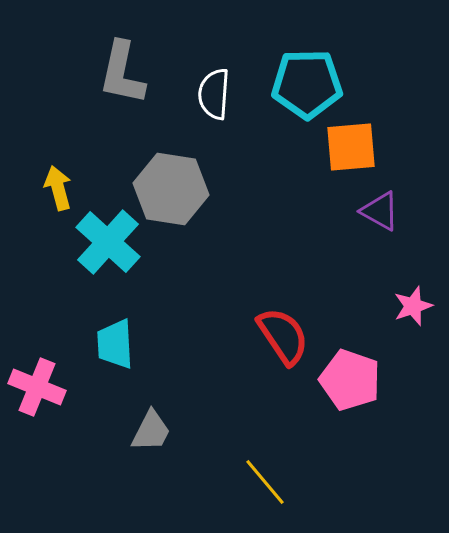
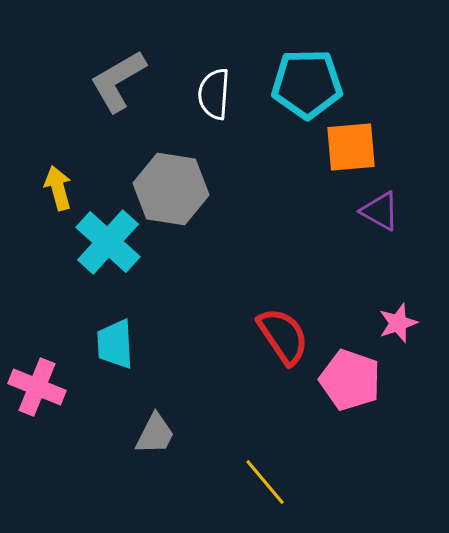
gray L-shape: moved 4 px left, 8 px down; rotated 48 degrees clockwise
pink star: moved 15 px left, 17 px down
gray trapezoid: moved 4 px right, 3 px down
